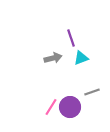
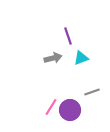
purple line: moved 3 px left, 2 px up
purple circle: moved 3 px down
